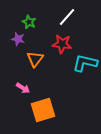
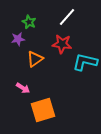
purple star: rotated 24 degrees counterclockwise
orange triangle: rotated 18 degrees clockwise
cyan L-shape: moved 1 px up
